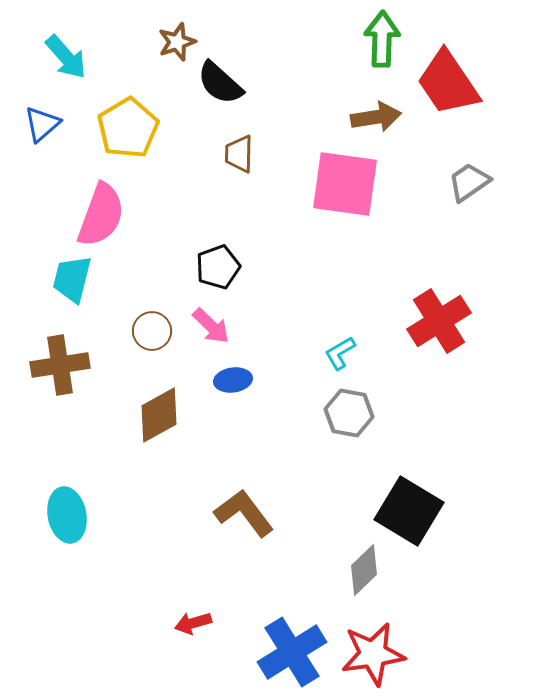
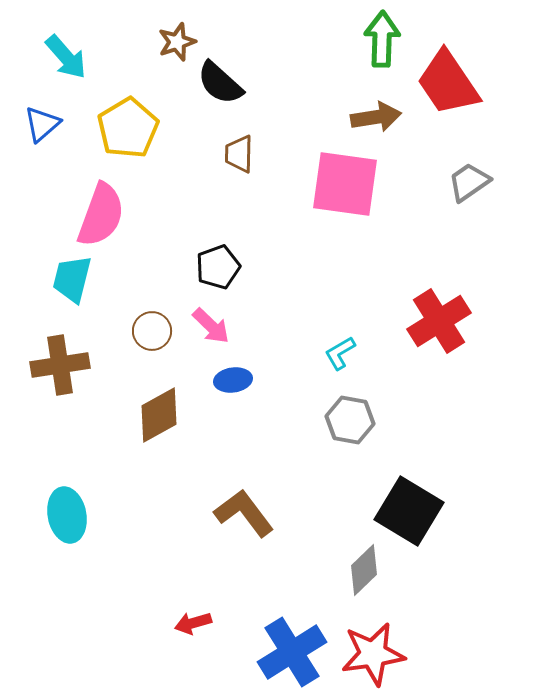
gray hexagon: moved 1 px right, 7 px down
